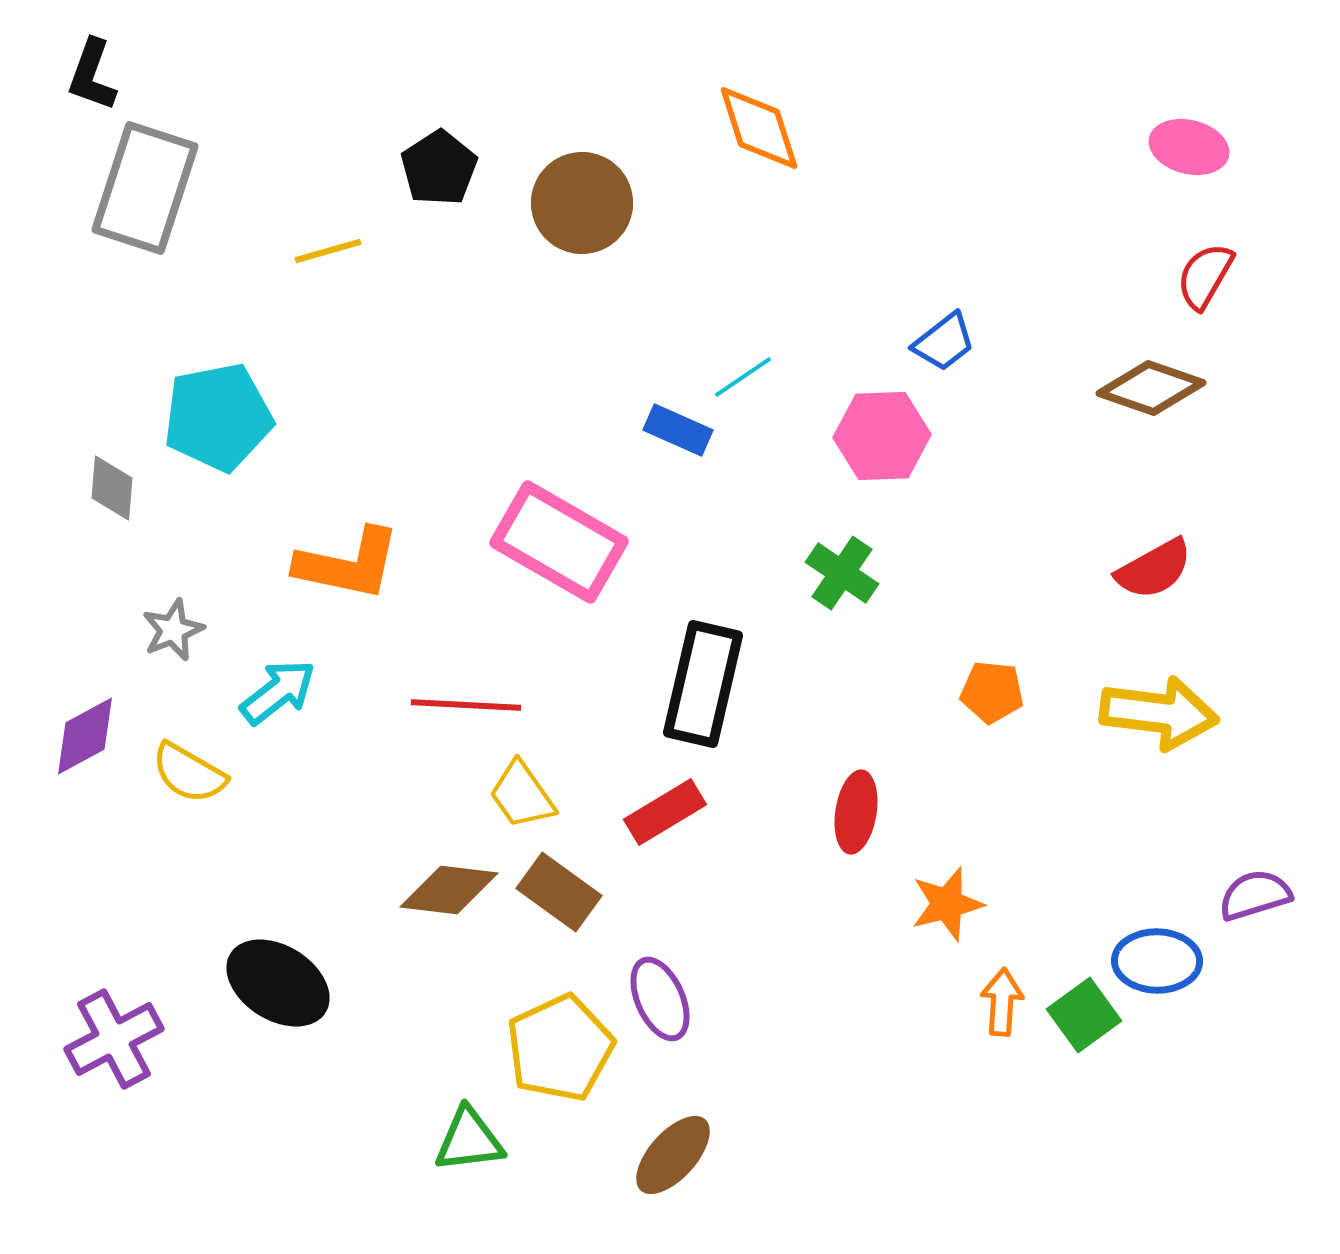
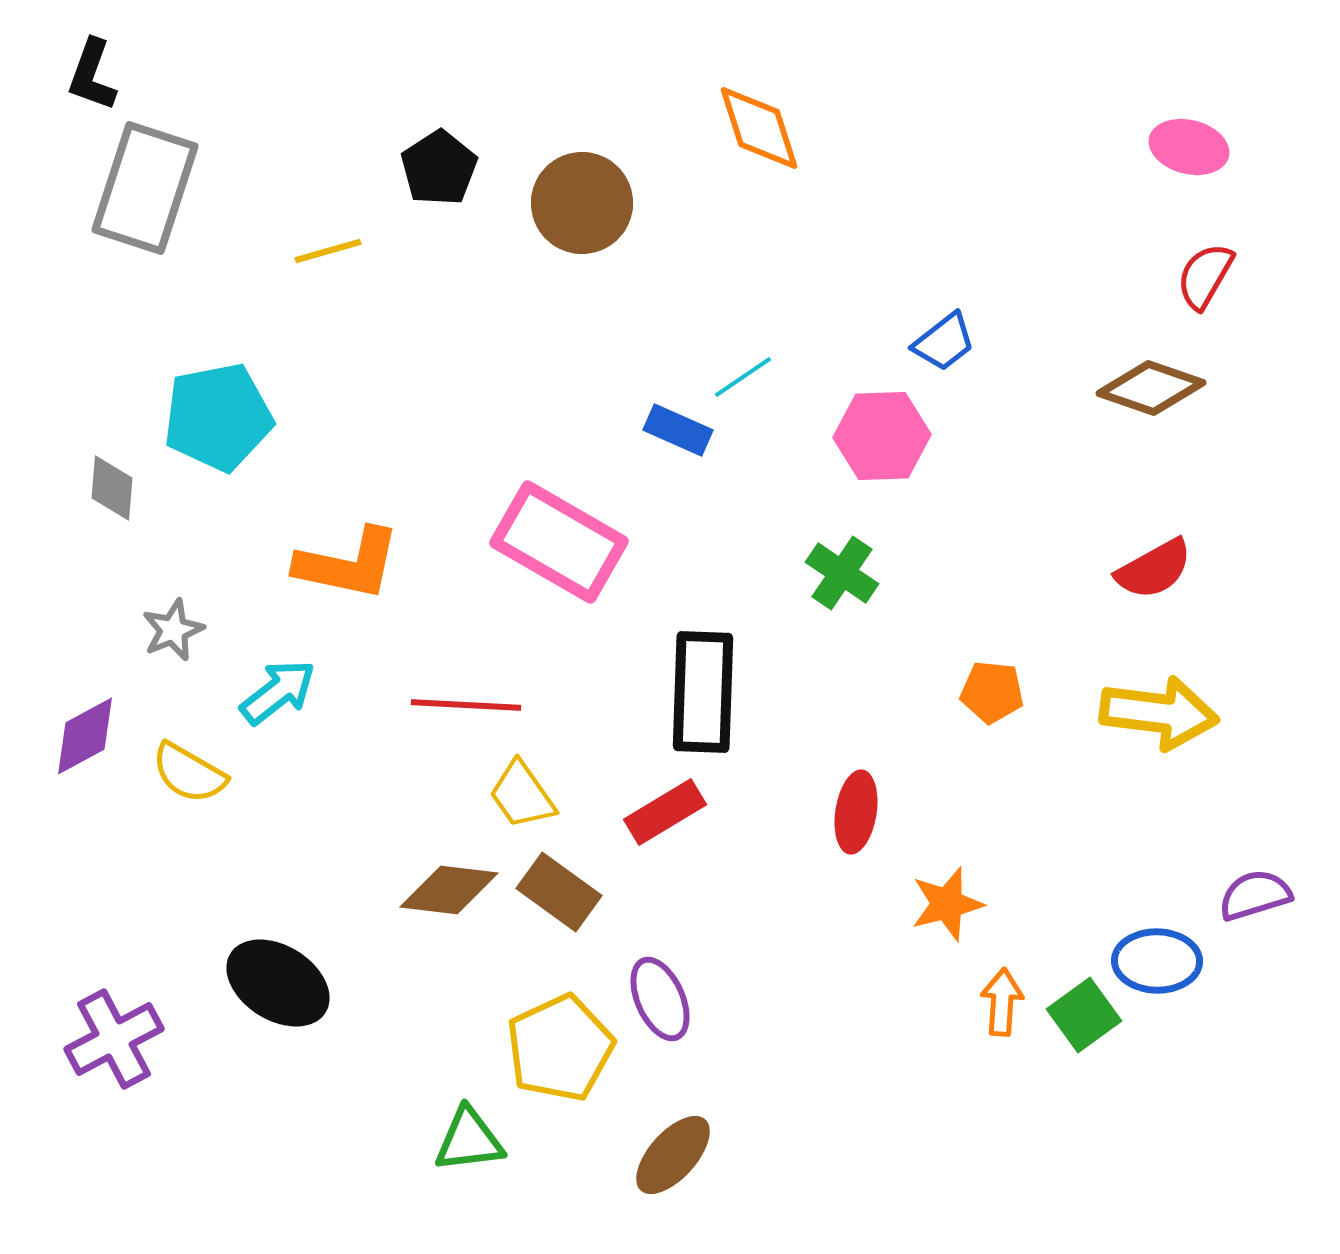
black rectangle at (703, 684): moved 8 px down; rotated 11 degrees counterclockwise
